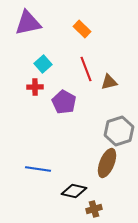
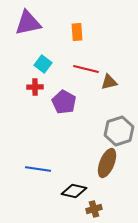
orange rectangle: moved 5 px left, 3 px down; rotated 42 degrees clockwise
cyan square: rotated 12 degrees counterclockwise
red line: rotated 55 degrees counterclockwise
